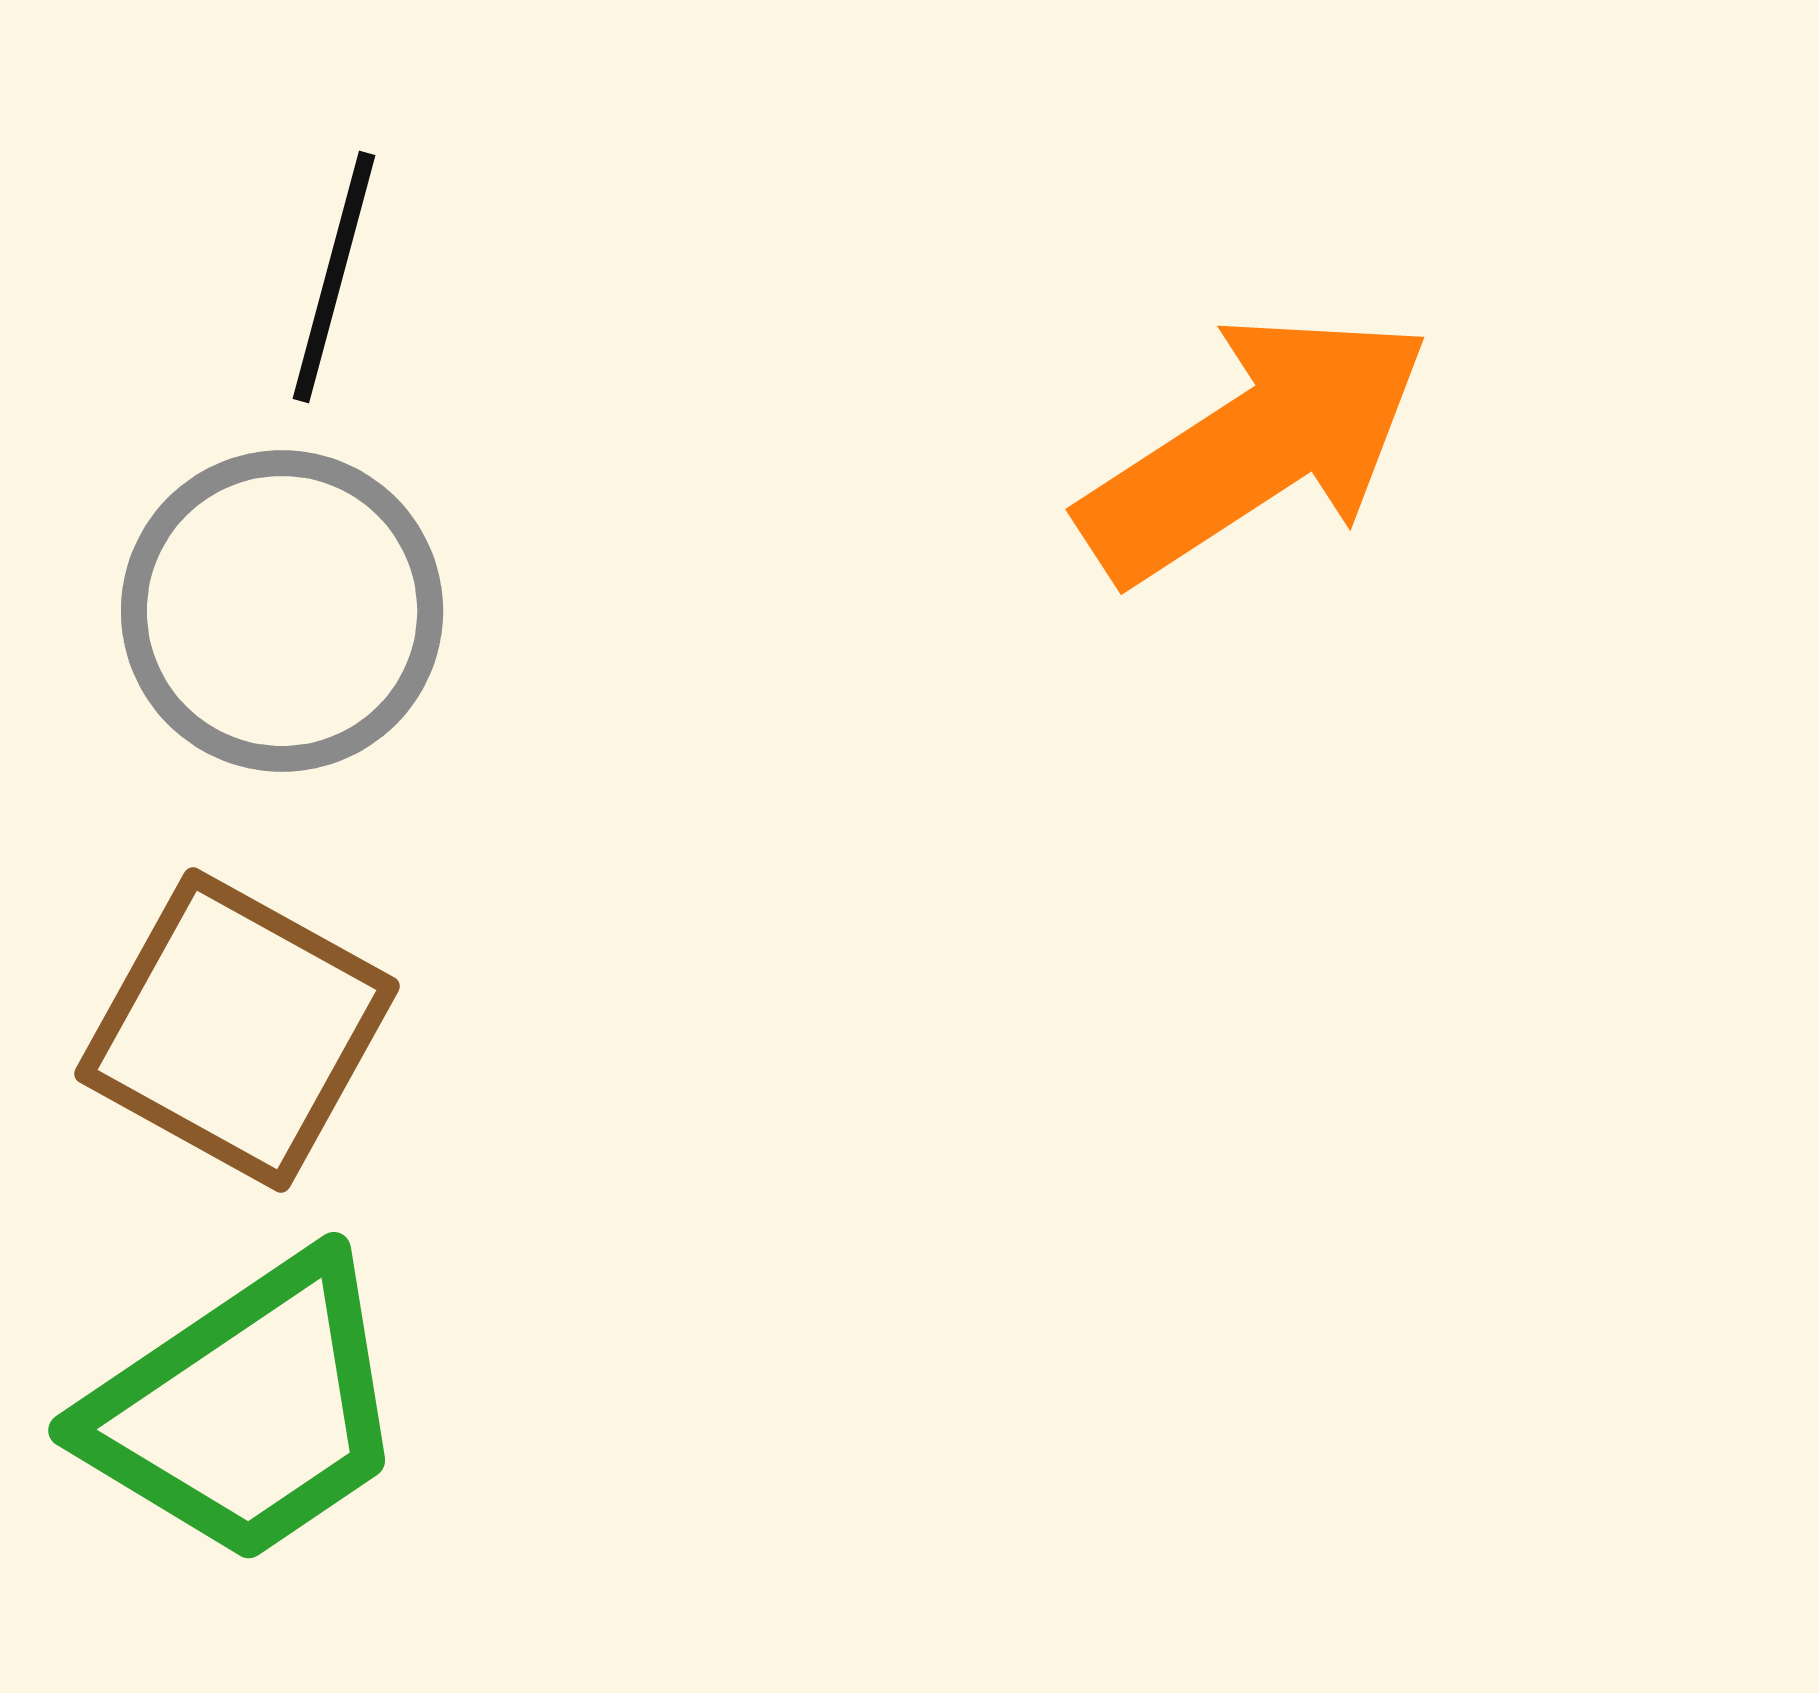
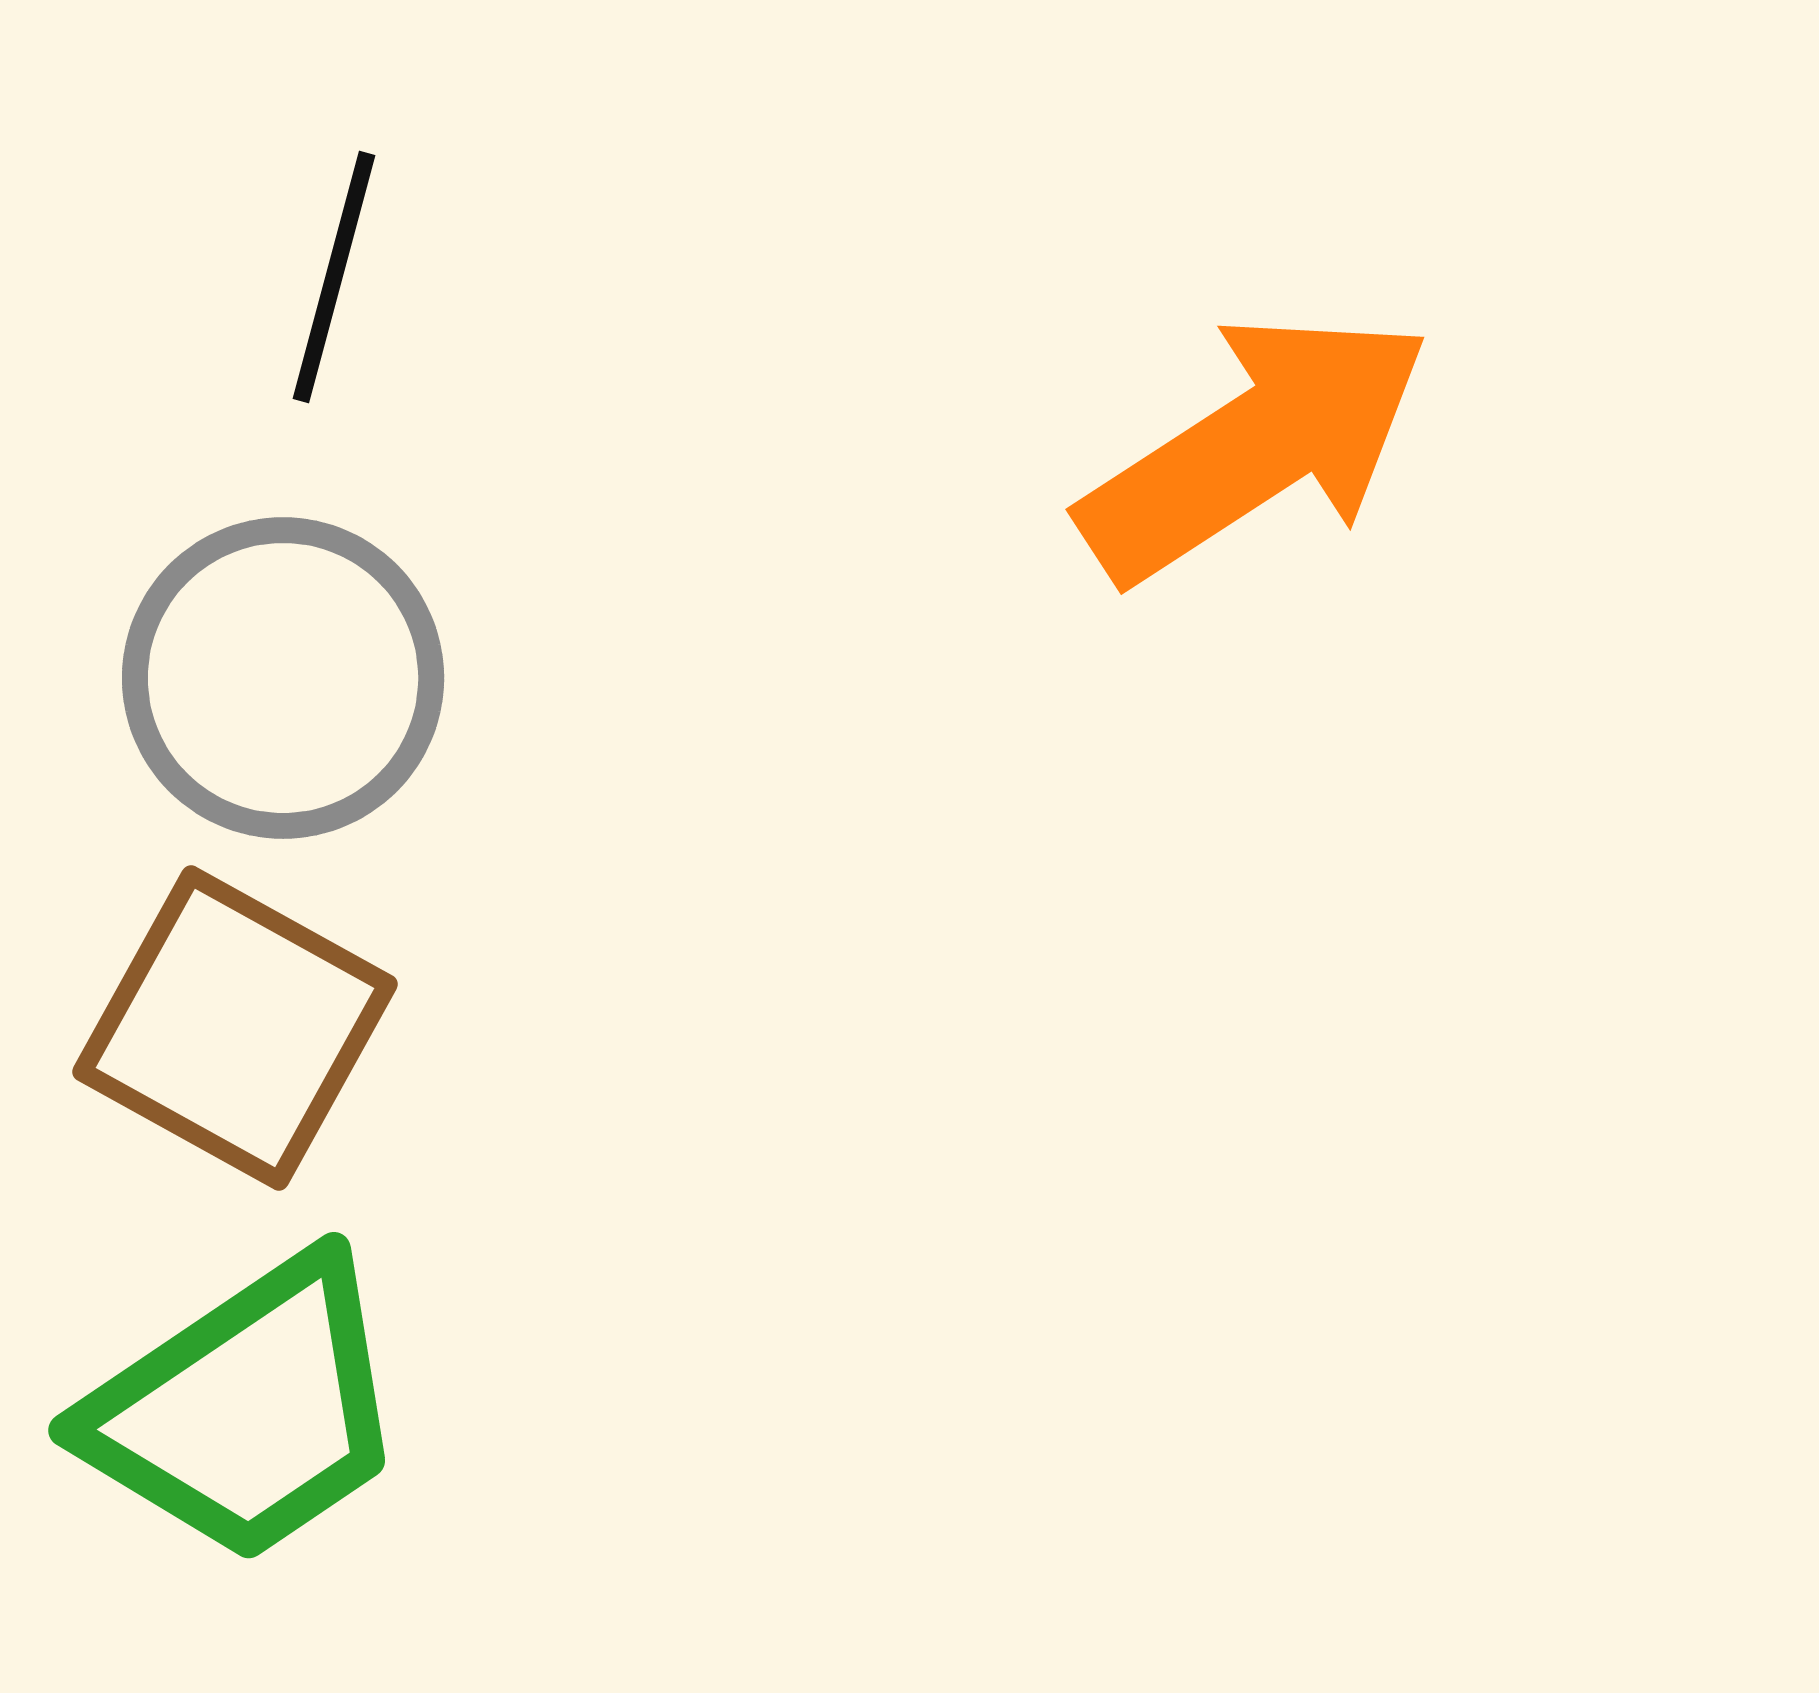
gray circle: moved 1 px right, 67 px down
brown square: moved 2 px left, 2 px up
